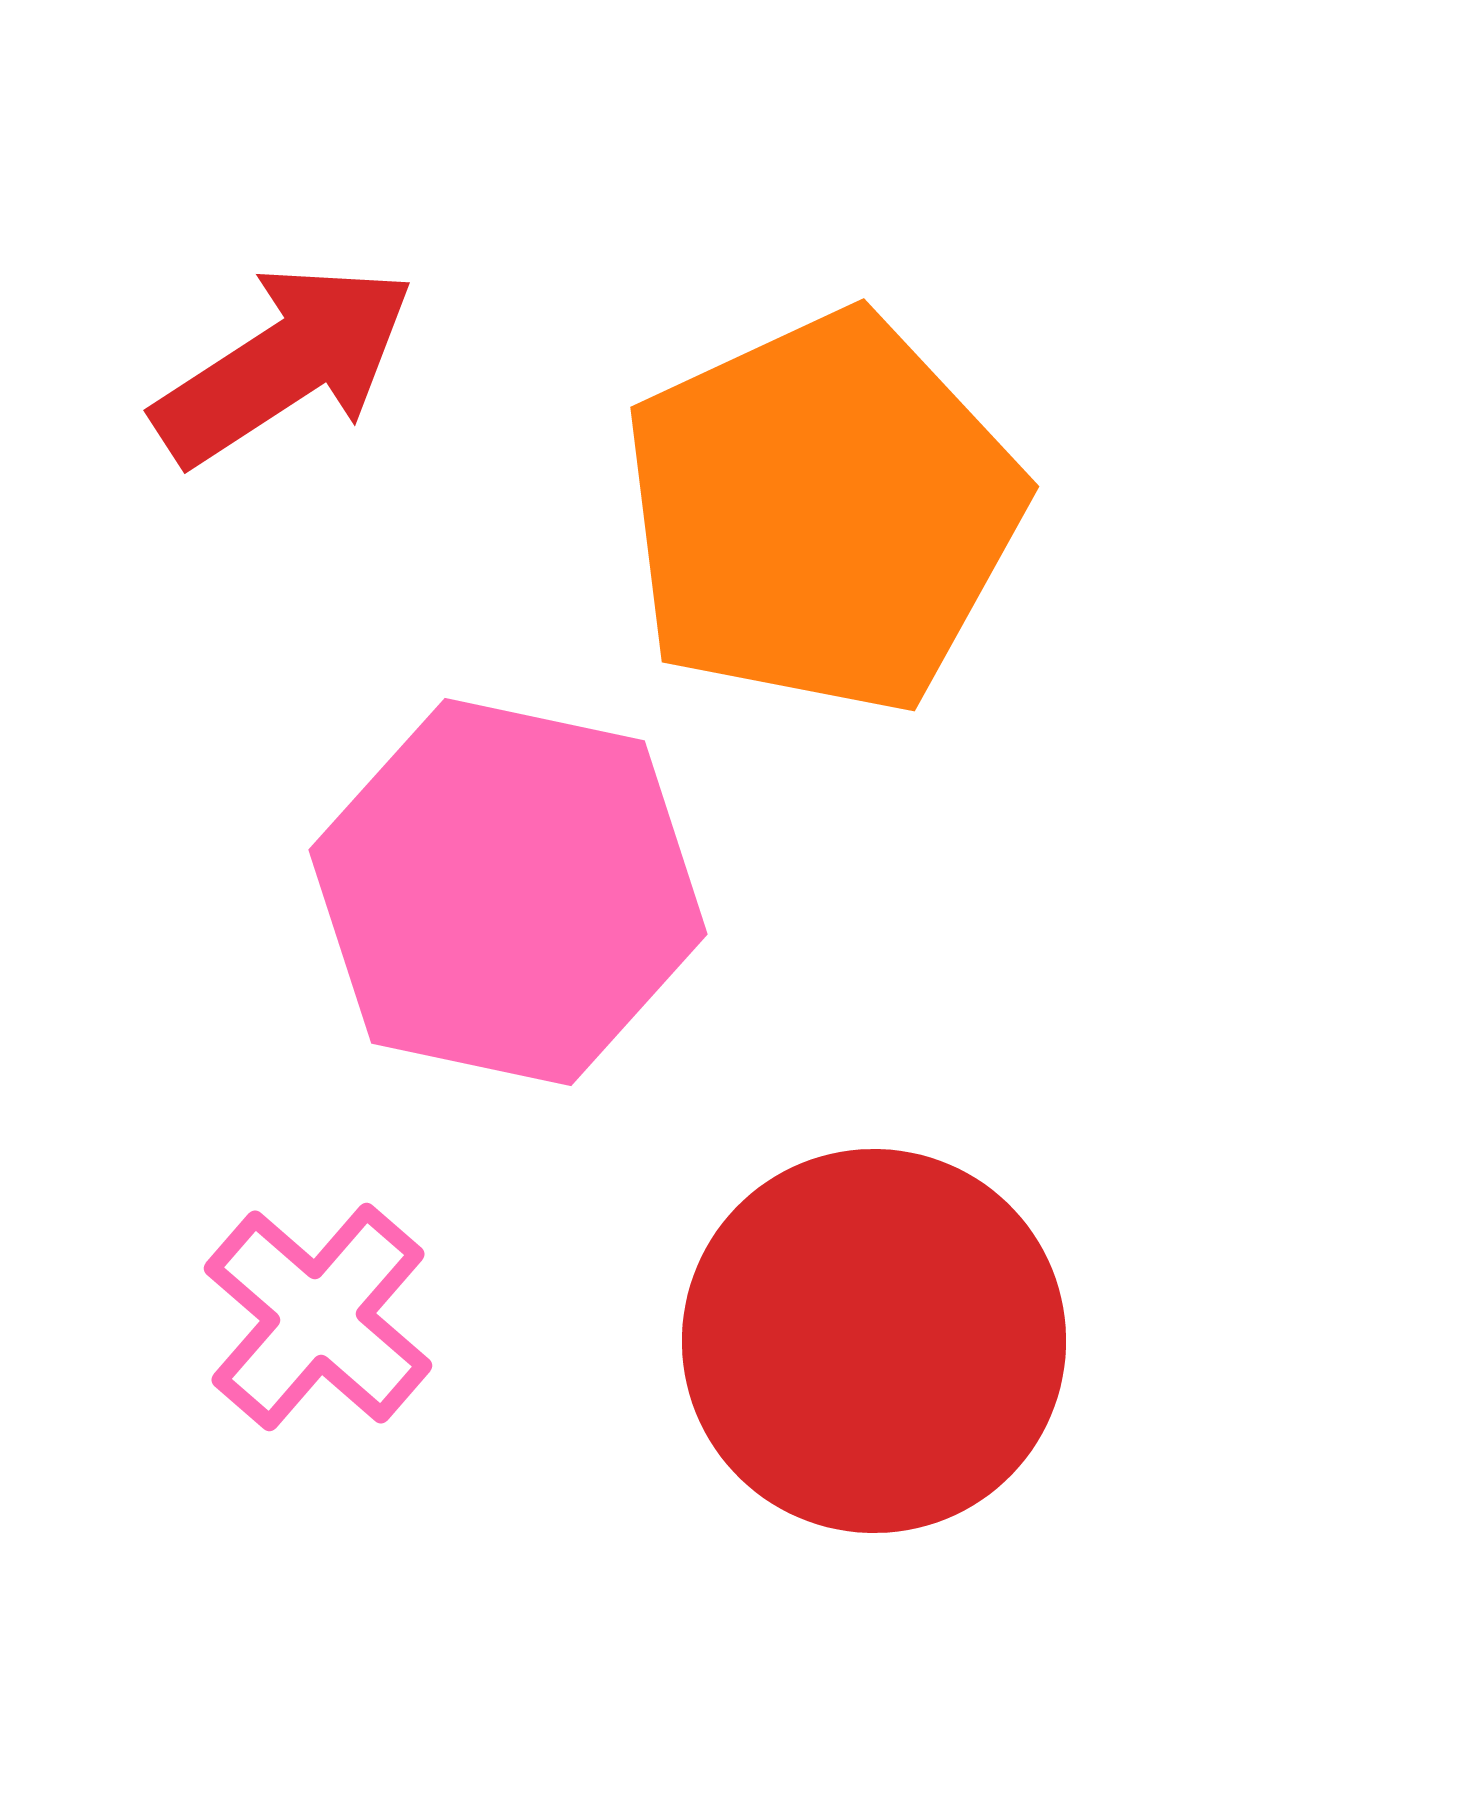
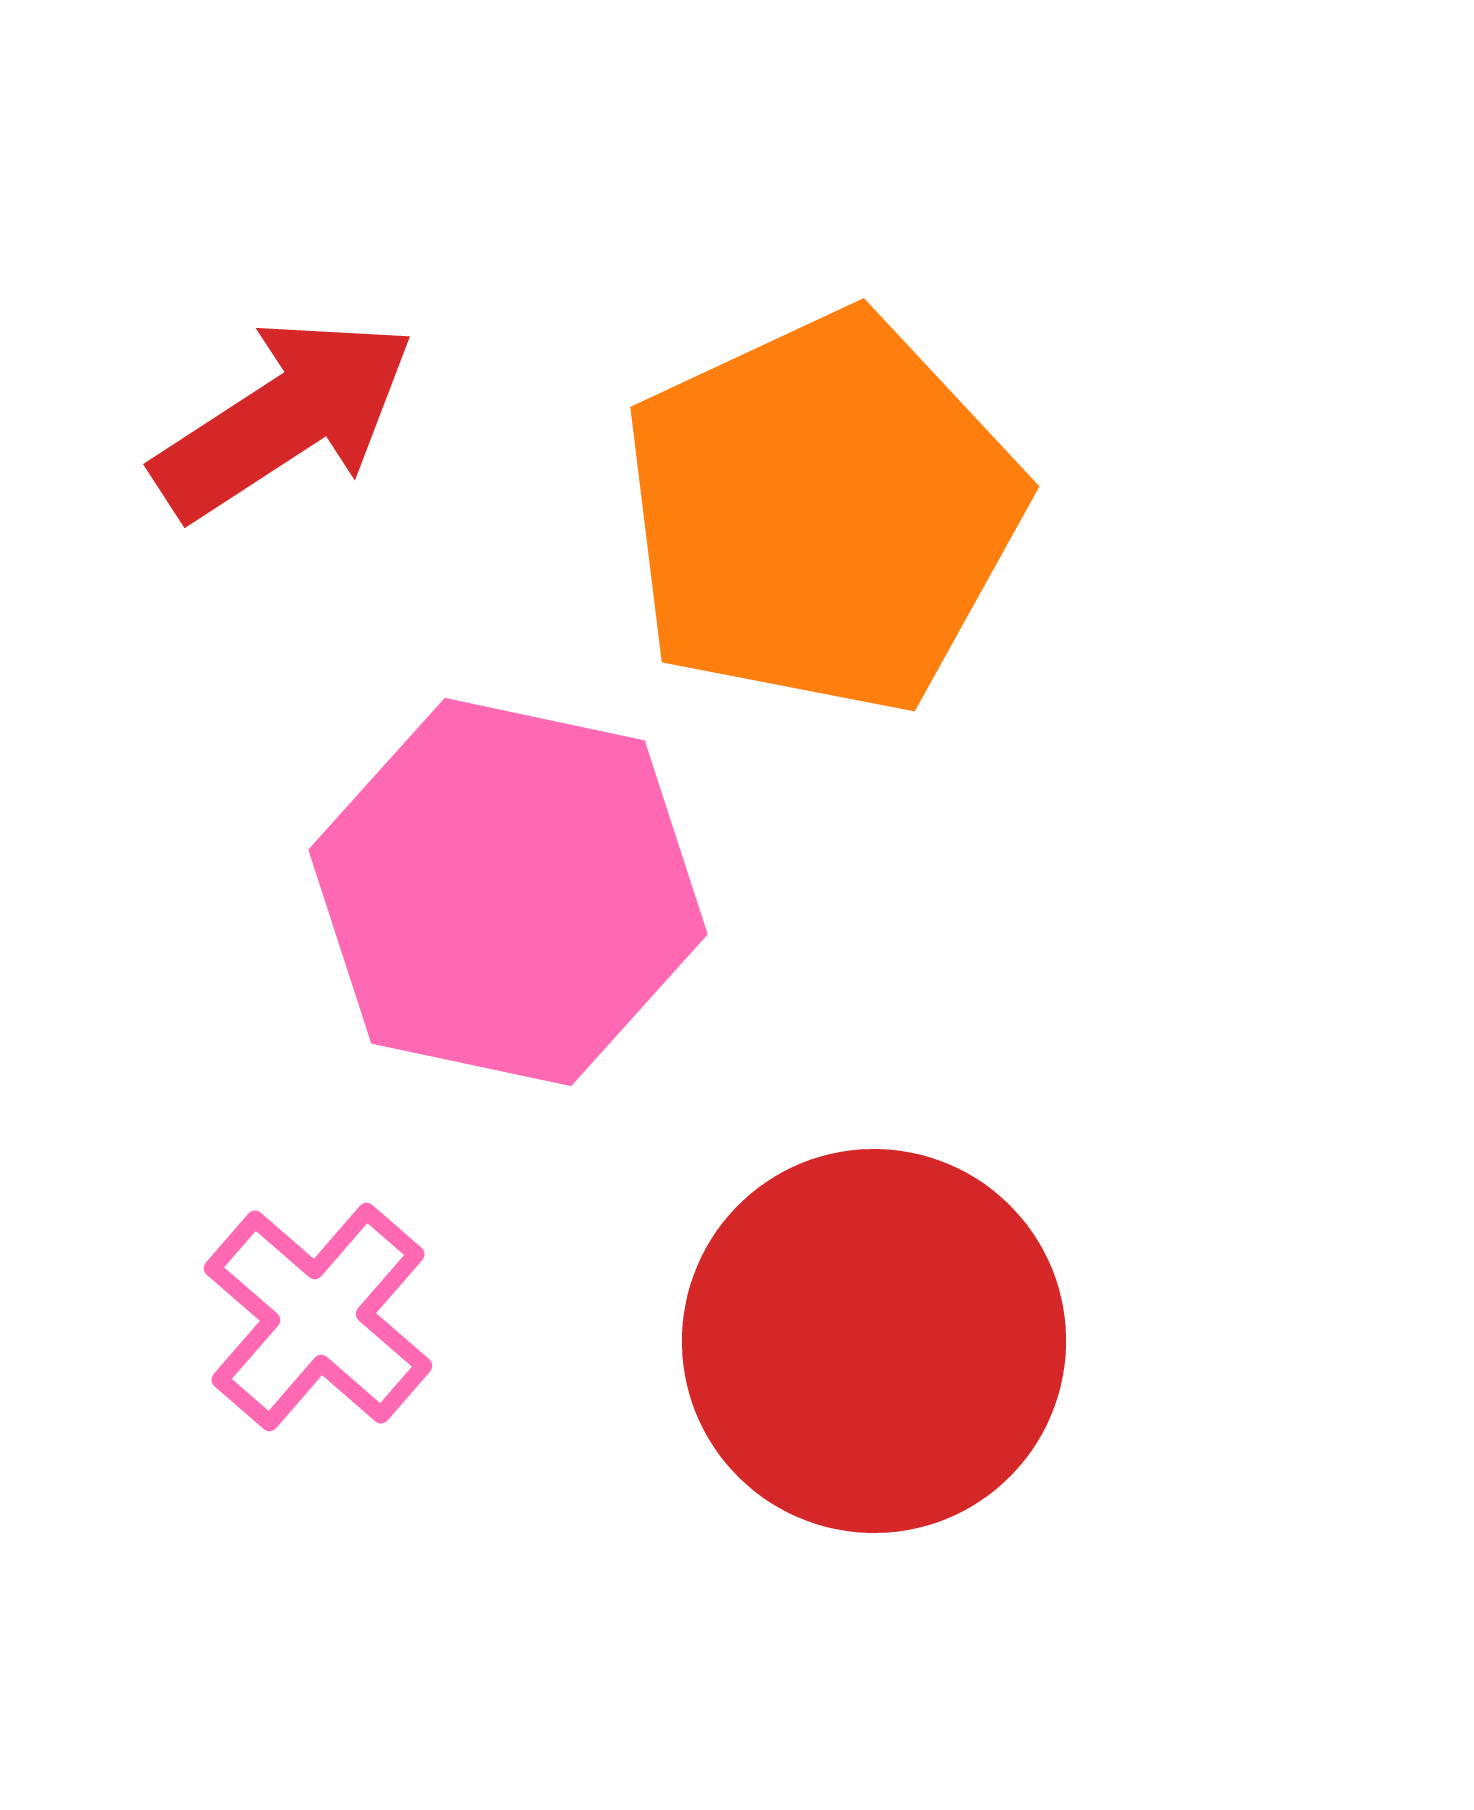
red arrow: moved 54 px down
